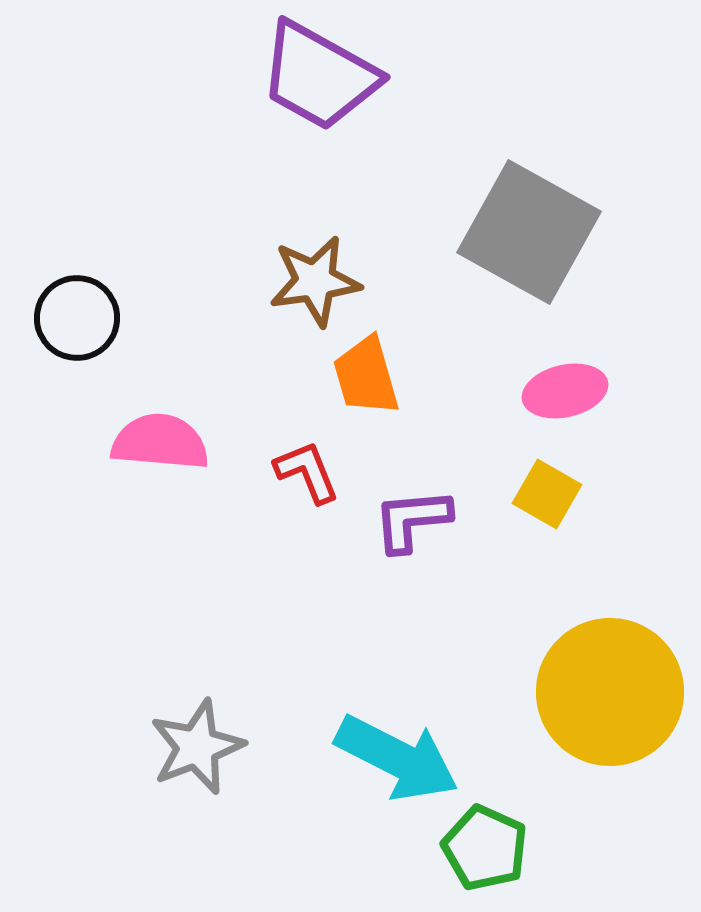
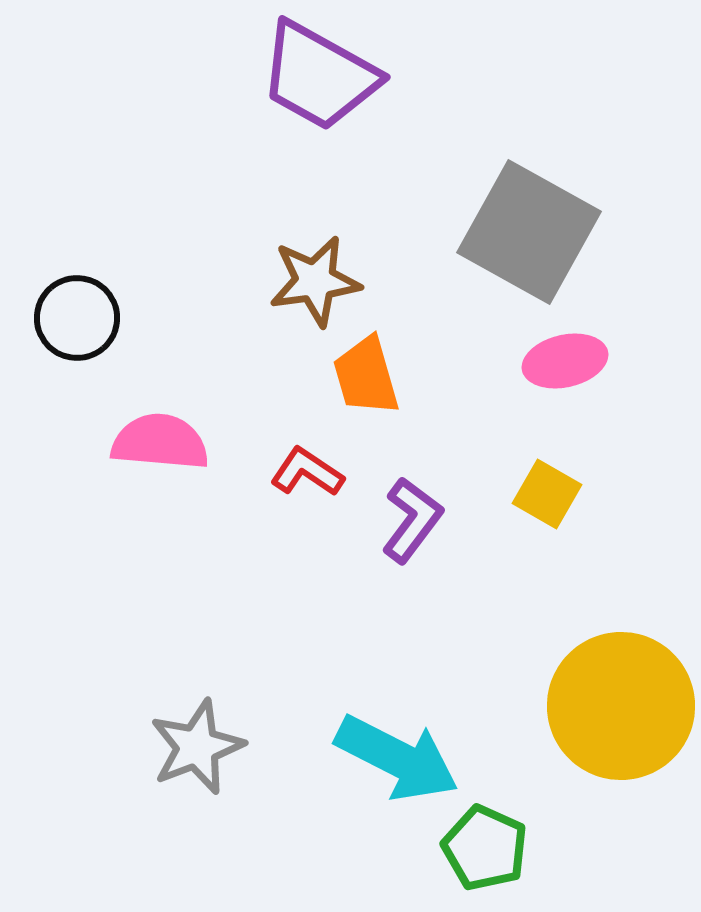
pink ellipse: moved 30 px up
red L-shape: rotated 34 degrees counterclockwise
purple L-shape: rotated 132 degrees clockwise
yellow circle: moved 11 px right, 14 px down
